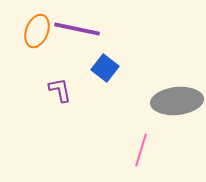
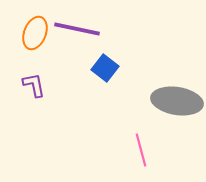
orange ellipse: moved 2 px left, 2 px down
purple L-shape: moved 26 px left, 5 px up
gray ellipse: rotated 15 degrees clockwise
pink line: rotated 32 degrees counterclockwise
